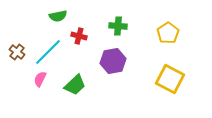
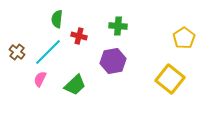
green semicircle: moved 1 px left, 3 px down; rotated 108 degrees clockwise
yellow pentagon: moved 16 px right, 5 px down
yellow square: rotated 12 degrees clockwise
